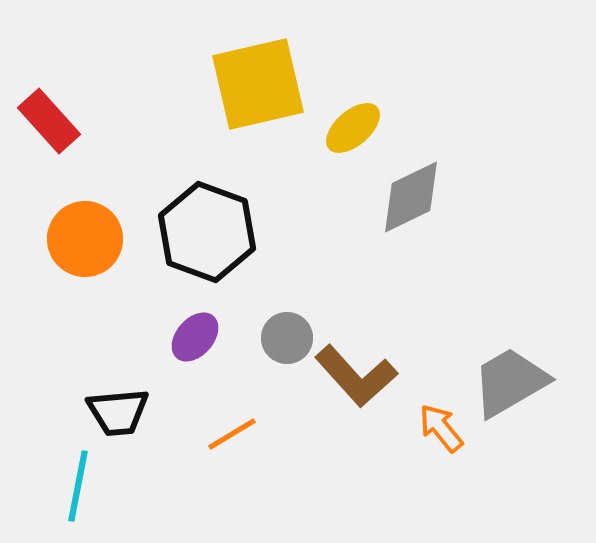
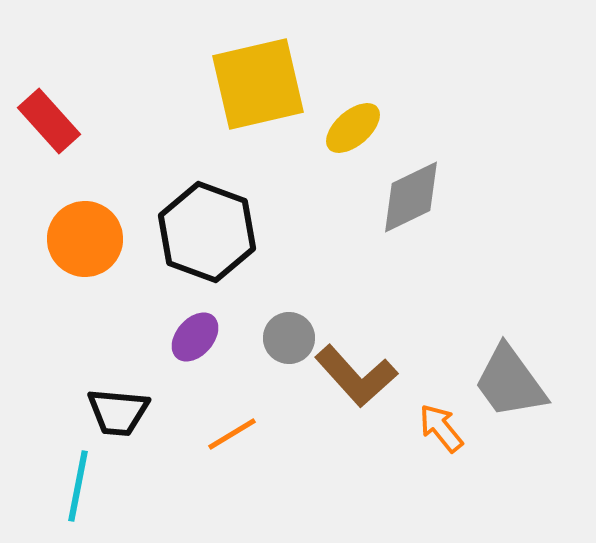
gray circle: moved 2 px right
gray trapezoid: rotated 96 degrees counterclockwise
black trapezoid: rotated 10 degrees clockwise
